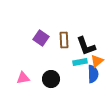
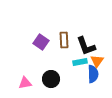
purple square: moved 4 px down
orange triangle: rotated 16 degrees counterclockwise
pink triangle: moved 2 px right, 5 px down
